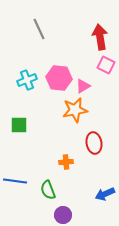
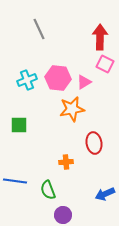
red arrow: rotated 10 degrees clockwise
pink square: moved 1 px left, 1 px up
pink hexagon: moved 1 px left
pink triangle: moved 1 px right, 4 px up
orange star: moved 3 px left, 1 px up
